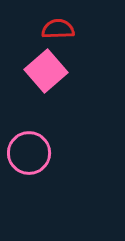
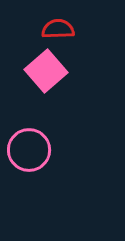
pink circle: moved 3 px up
